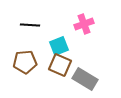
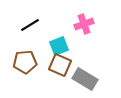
black line: rotated 36 degrees counterclockwise
